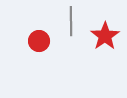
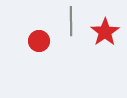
red star: moved 4 px up
